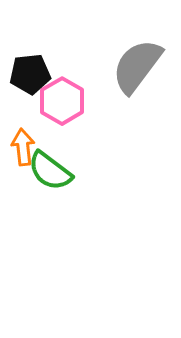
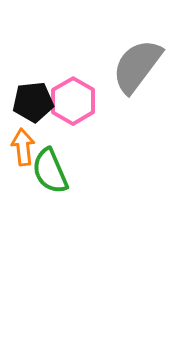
black pentagon: moved 3 px right, 28 px down
pink hexagon: moved 11 px right
green semicircle: rotated 30 degrees clockwise
